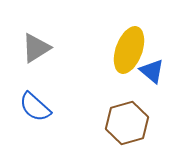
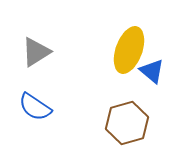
gray triangle: moved 4 px down
blue semicircle: rotated 8 degrees counterclockwise
